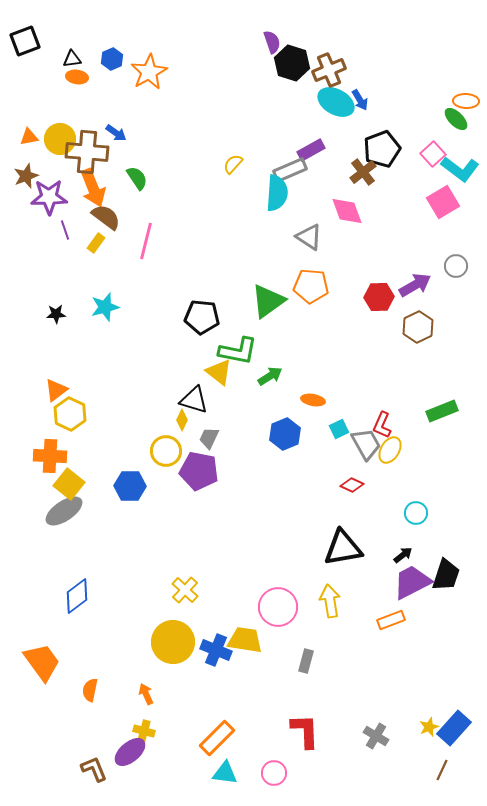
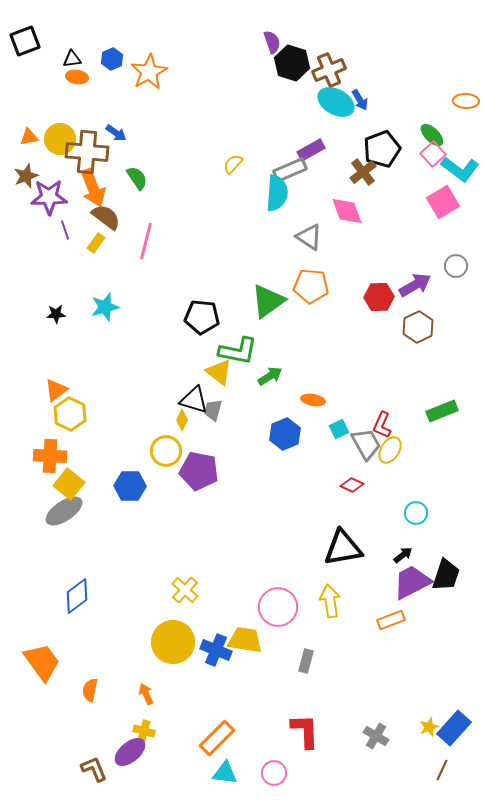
green ellipse at (456, 119): moved 24 px left, 16 px down
gray trapezoid at (209, 438): moved 4 px right, 28 px up; rotated 10 degrees counterclockwise
